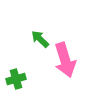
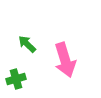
green arrow: moved 13 px left, 5 px down
